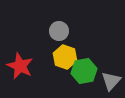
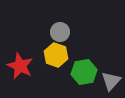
gray circle: moved 1 px right, 1 px down
yellow hexagon: moved 9 px left, 2 px up
green hexagon: moved 1 px down
